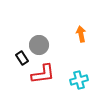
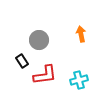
gray circle: moved 5 px up
black rectangle: moved 3 px down
red L-shape: moved 2 px right, 1 px down
